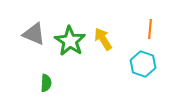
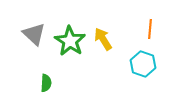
gray triangle: rotated 20 degrees clockwise
